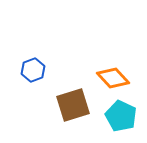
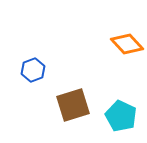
orange diamond: moved 14 px right, 34 px up
